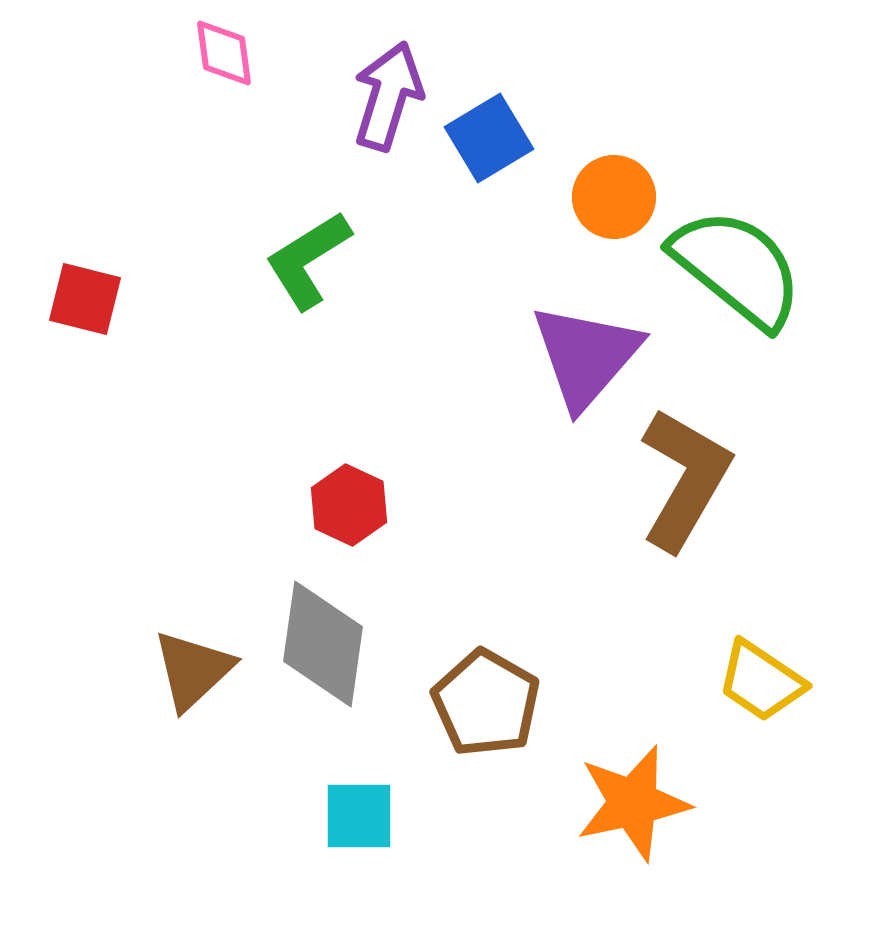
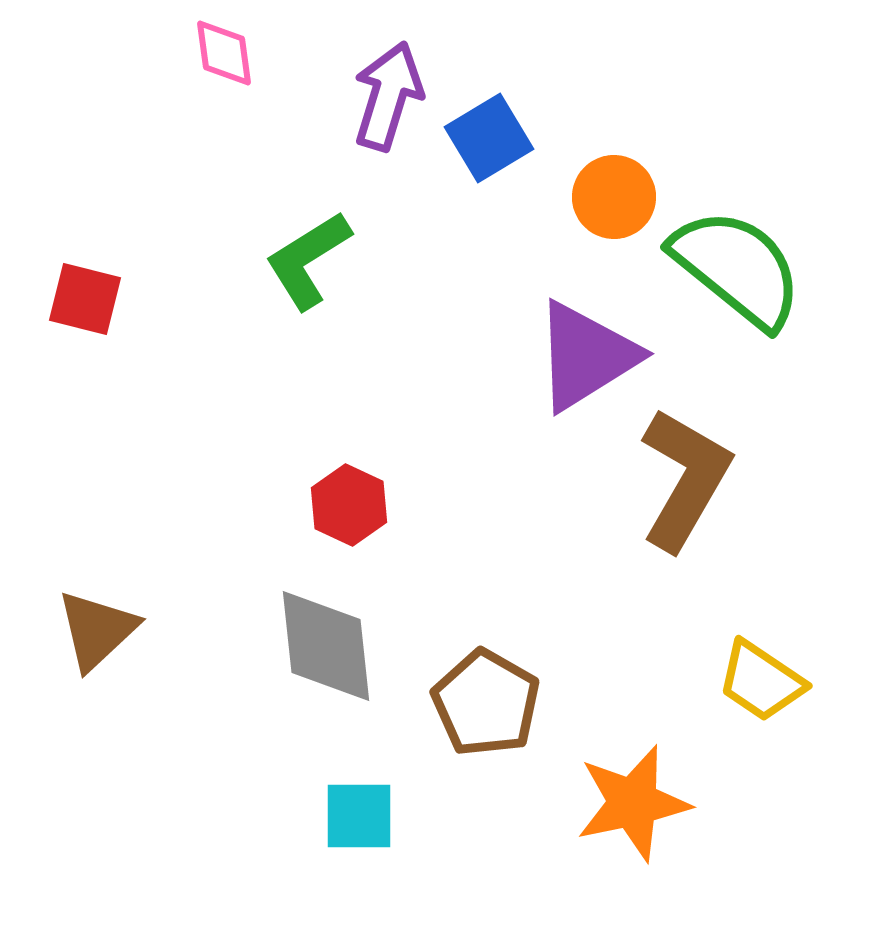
purple triangle: rotated 17 degrees clockwise
gray diamond: moved 3 px right, 2 px down; rotated 14 degrees counterclockwise
brown triangle: moved 96 px left, 40 px up
